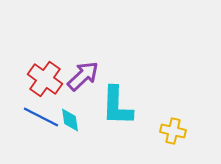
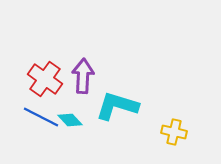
purple arrow: rotated 44 degrees counterclockwise
cyan L-shape: rotated 105 degrees clockwise
cyan diamond: rotated 35 degrees counterclockwise
yellow cross: moved 1 px right, 1 px down
